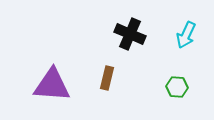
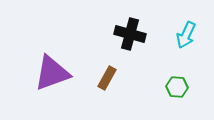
black cross: rotated 8 degrees counterclockwise
brown rectangle: rotated 15 degrees clockwise
purple triangle: moved 12 px up; rotated 24 degrees counterclockwise
